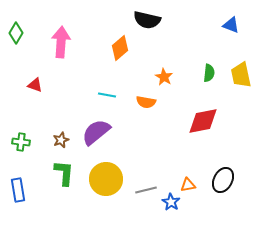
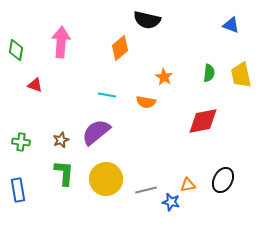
green diamond: moved 17 px down; rotated 20 degrees counterclockwise
blue star: rotated 18 degrees counterclockwise
